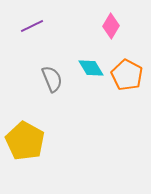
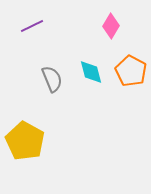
cyan diamond: moved 4 px down; rotated 16 degrees clockwise
orange pentagon: moved 4 px right, 4 px up
